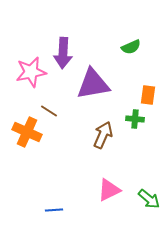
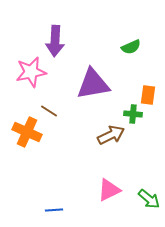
purple arrow: moved 8 px left, 12 px up
green cross: moved 2 px left, 5 px up
brown arrow: moved 8 px right; rotated 40 degrees clockwise
